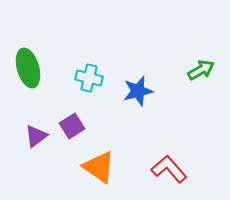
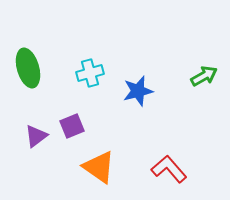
green arrow: moved 3 px right, 6 px down
cyan cross: moved 1 px right, 5 px up; rotated 28 degrees counterclockwise
purple square: rotated 10 degrees clockwise
